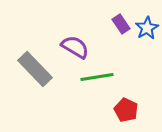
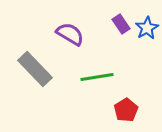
purple semicircle: moved 5 px left, 13 px up
red pentagon: rotated 15 degrees clockwise
